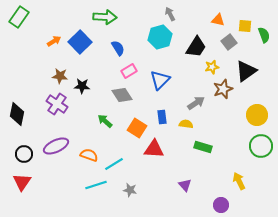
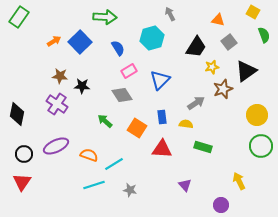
yellow square at (245, 26): moved 8 px right, 14 px up; rotated 24 degrees clockwise
cyan hexagon at (160, 37): moved 8 px left, 1 px down
red triangle at (154, 149): moved 8 px right
cyan line at (96, 185): moved 2 px left
